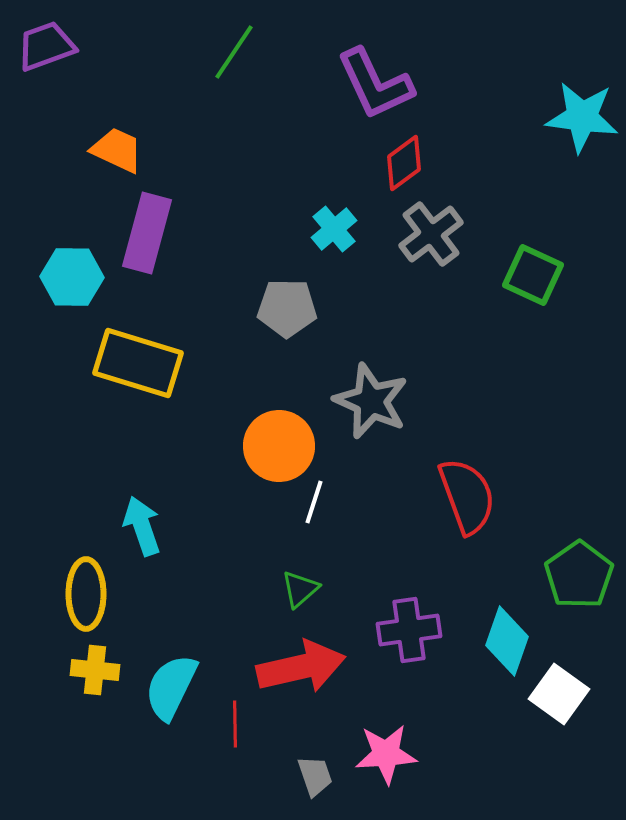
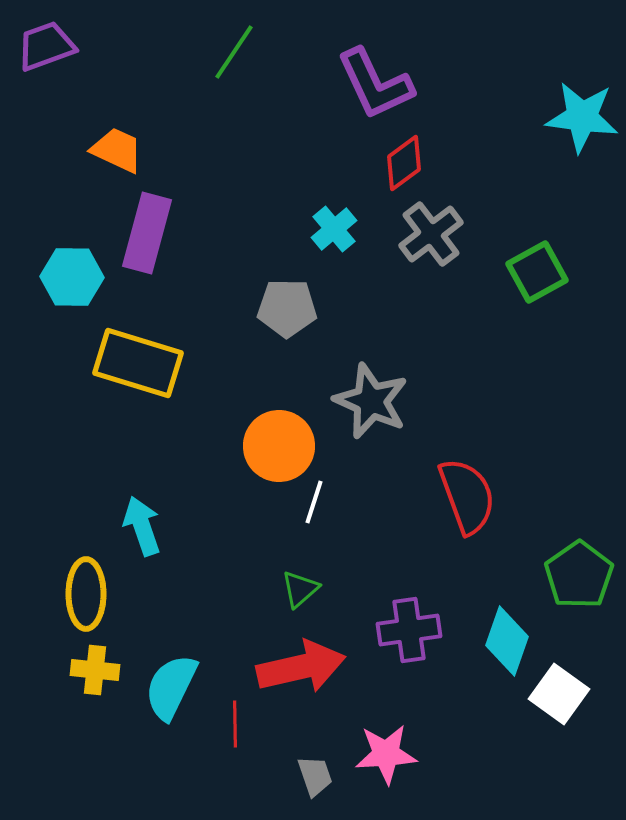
green square: moved 4 px right, 3 px up; rotated 36 degrees clockwise
